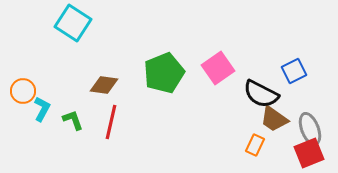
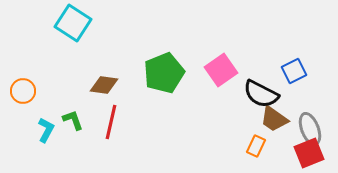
pink square: moved 3 px right, 2 px down
cyan L-shape: moved 4 px right, 21 px down
orange rectangle: moved 1 px right, 1 px down
